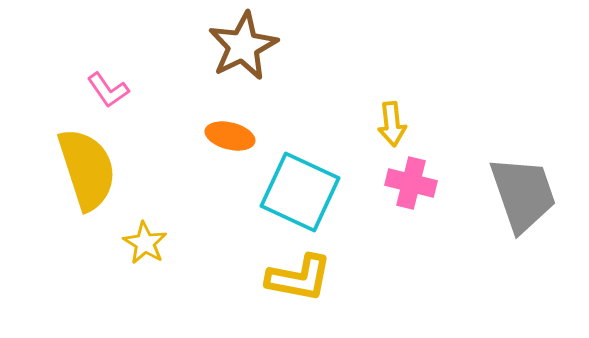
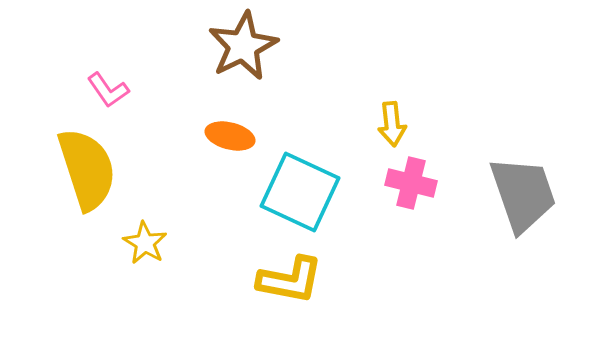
yellow L-shape: moved 9 px left, 2 px down
